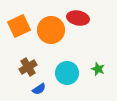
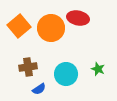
orange square: rotated 15 degrees counterclockwise
orange circle: moved 2 px up
brown cross: rotated 24 degrees clockwise
cyan circle: moved 1 px left, 1 px down
